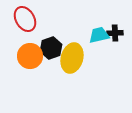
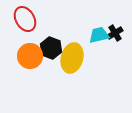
black cross: rotated 28 degrees counterclockwise
black hexagon: rotated 20 degrees counterclockwise
